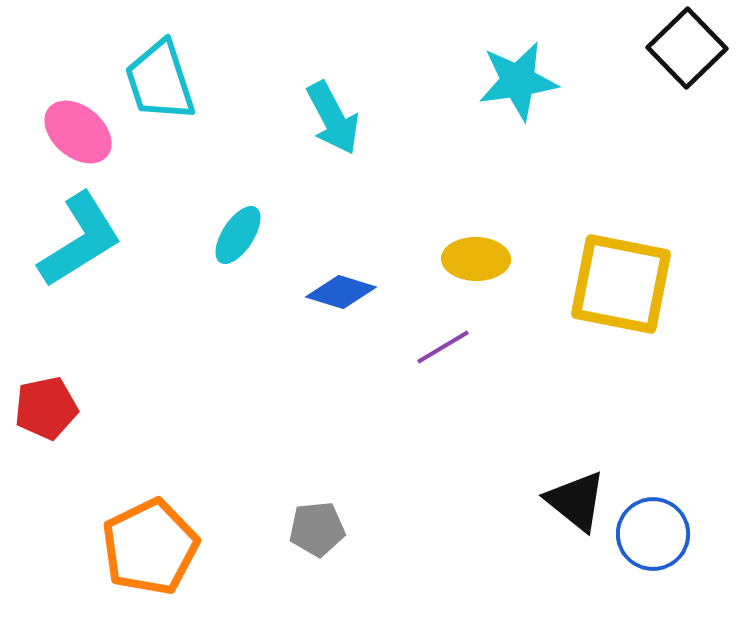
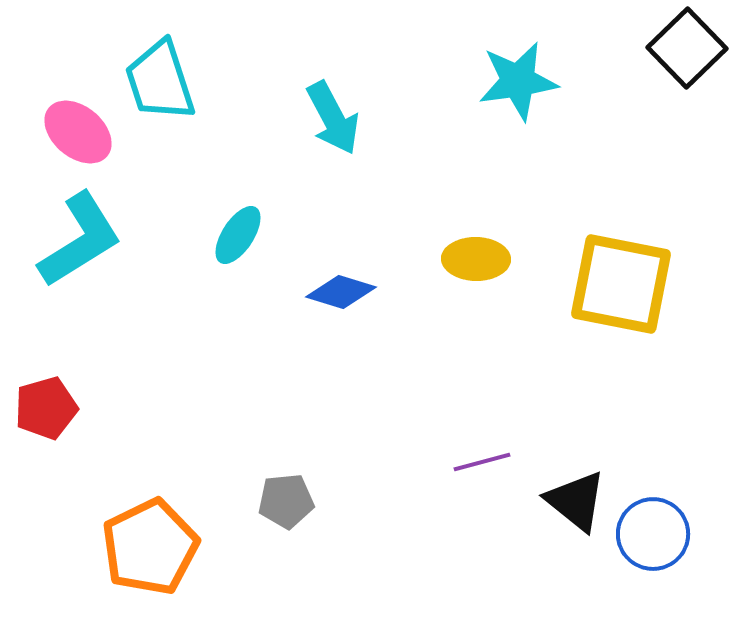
purple line: moved 39 px right, 115 px down; rotated 16 degrees clockwise
red pentagon: rotated 4 degrees counterclockwise
gray pentagon: moved 31 px left, 28 px up
